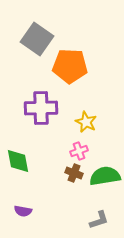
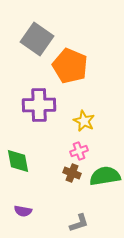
orange pentagon: rotated 20 degrees clockwise
purple cross: moved 2 px left, 3 px up
yellow star: moved 2 px left, 1 px up
brown cross: moved 2 px left
gray L-shape: moved 20 px left, 3 px down
